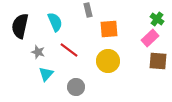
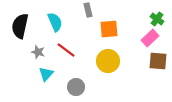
red line: moved 3 px left
